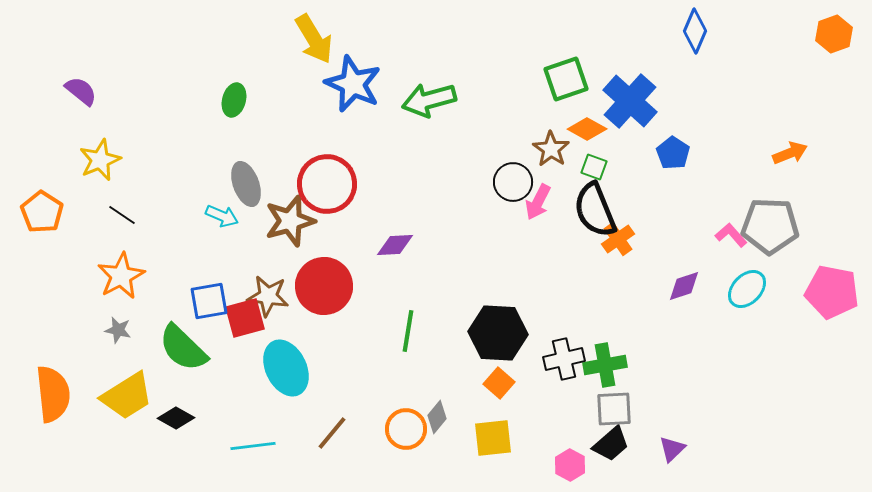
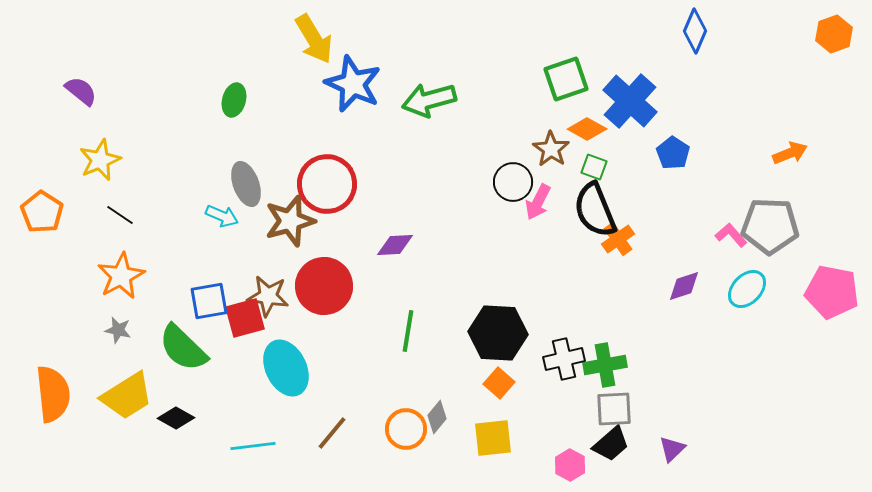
black line at (122, 215): moved 2 px left
